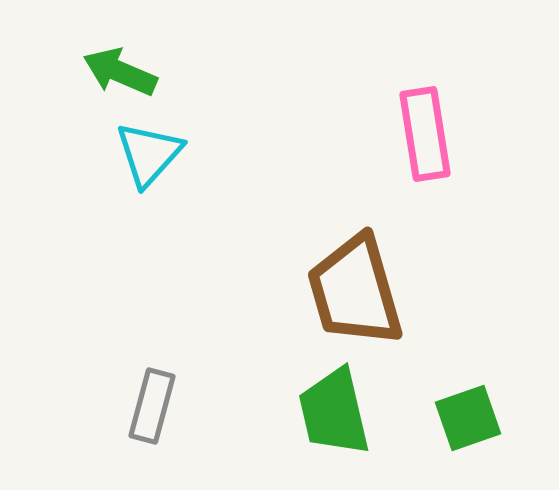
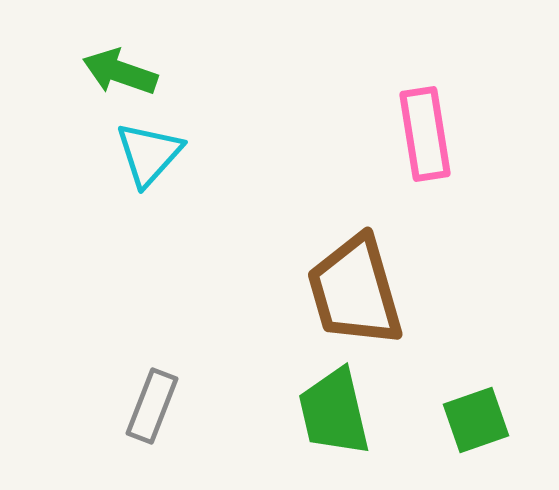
green arrow: rotated 4 degrees counterclockwise
gray rectangle: rotated 6 degrees clockwise
green square: moved 8 px right, 2 px down
